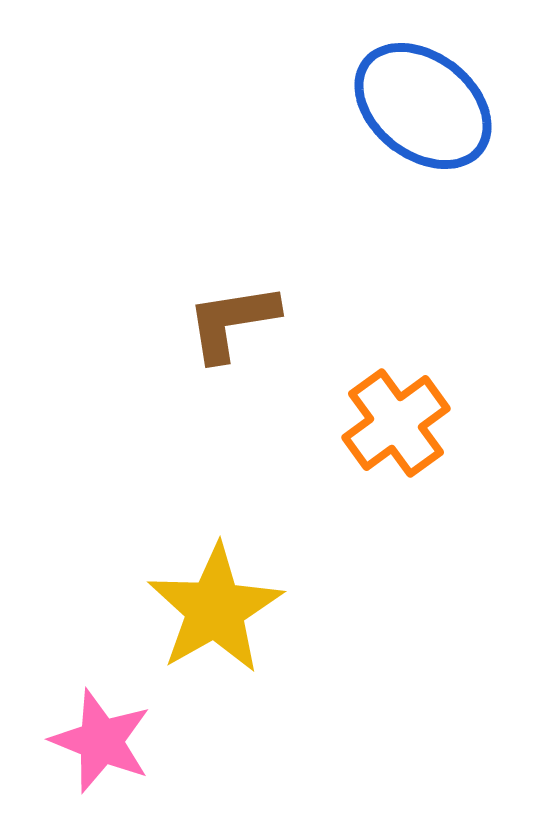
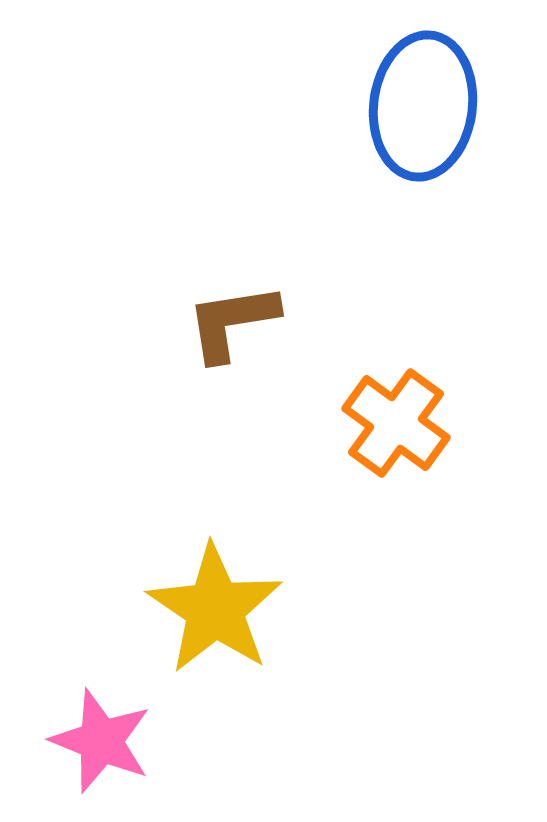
blue ellipse: rotated 59 degrees clockwise
orange cross: rotated 18 degrees counterclockwise
yellow star: rotated 8 degrees counterclockwise
